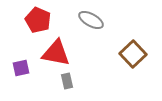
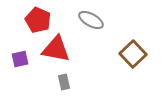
red triangle: moved 4 px up
purple square: moved 1 px left, 9 px up
gray rectangle: moved 3 px left, 1 px down
